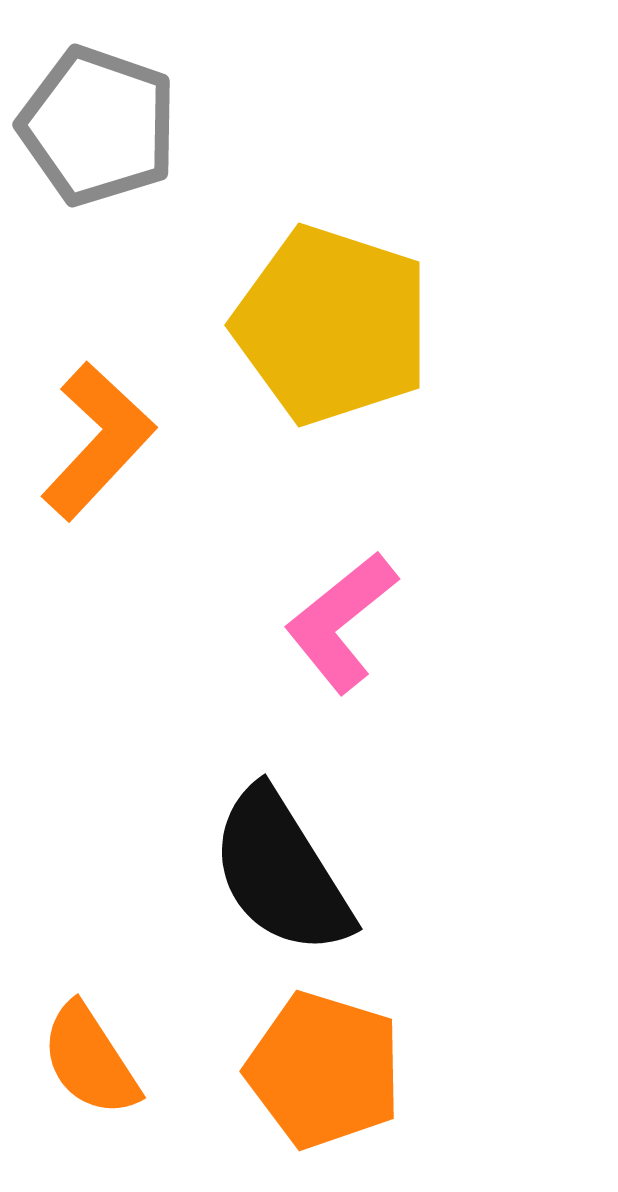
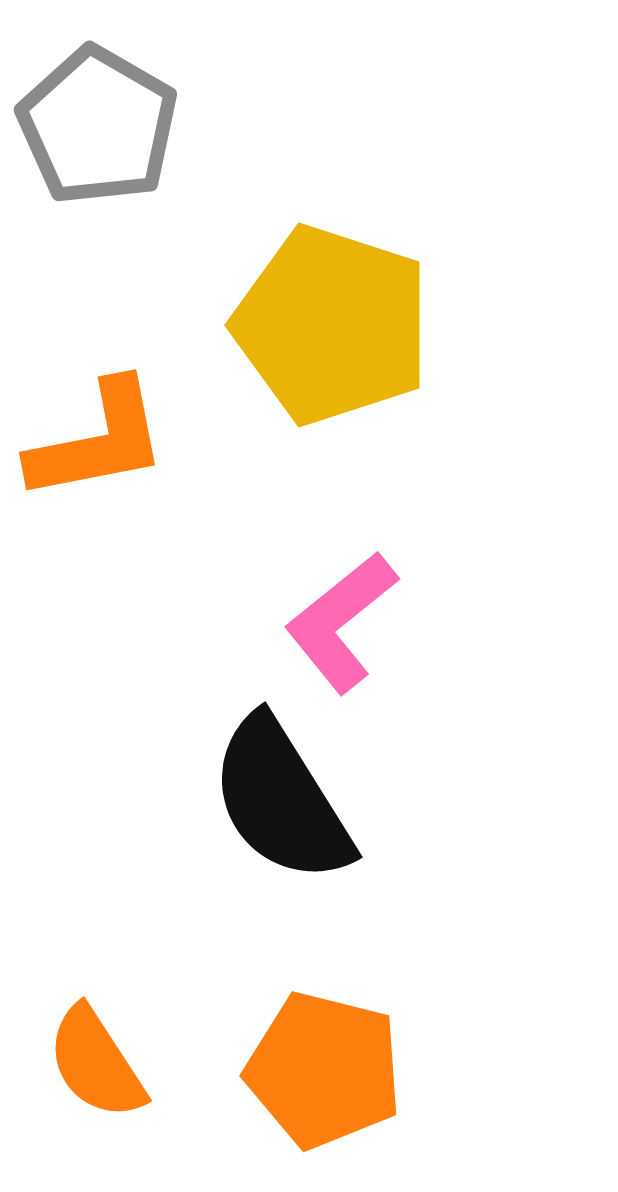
gray pentagon: rotated 11 degrees clockwise
orange L-shape: rotated 36 degrees clockwise
black semicircle: moved 72 px up
orange semicircle: moved 6 px right, 3 px down
orange pentagon: rotated 3 degrees counterclockwise
